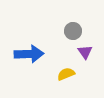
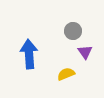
blue arrow: rotated 92 degrees counterclockwise
